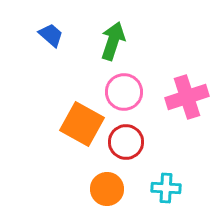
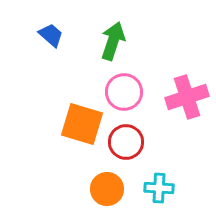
orange square: rotated 12 degrees counterclockwise
cyan cross: moved 7 px left
